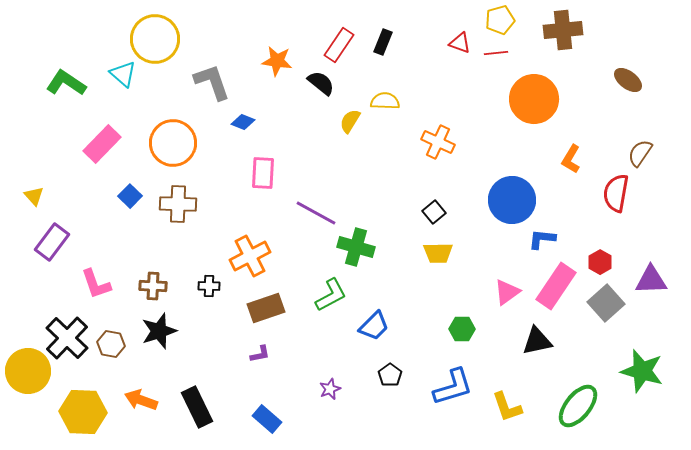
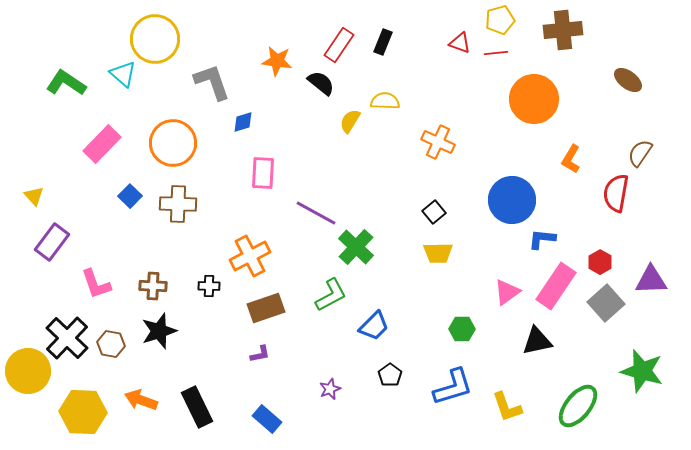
blue diamond at (243, 122): rotated 40 degrees counterclockwise
green cross at (356, 247): rotated 27 degrees clockwise
